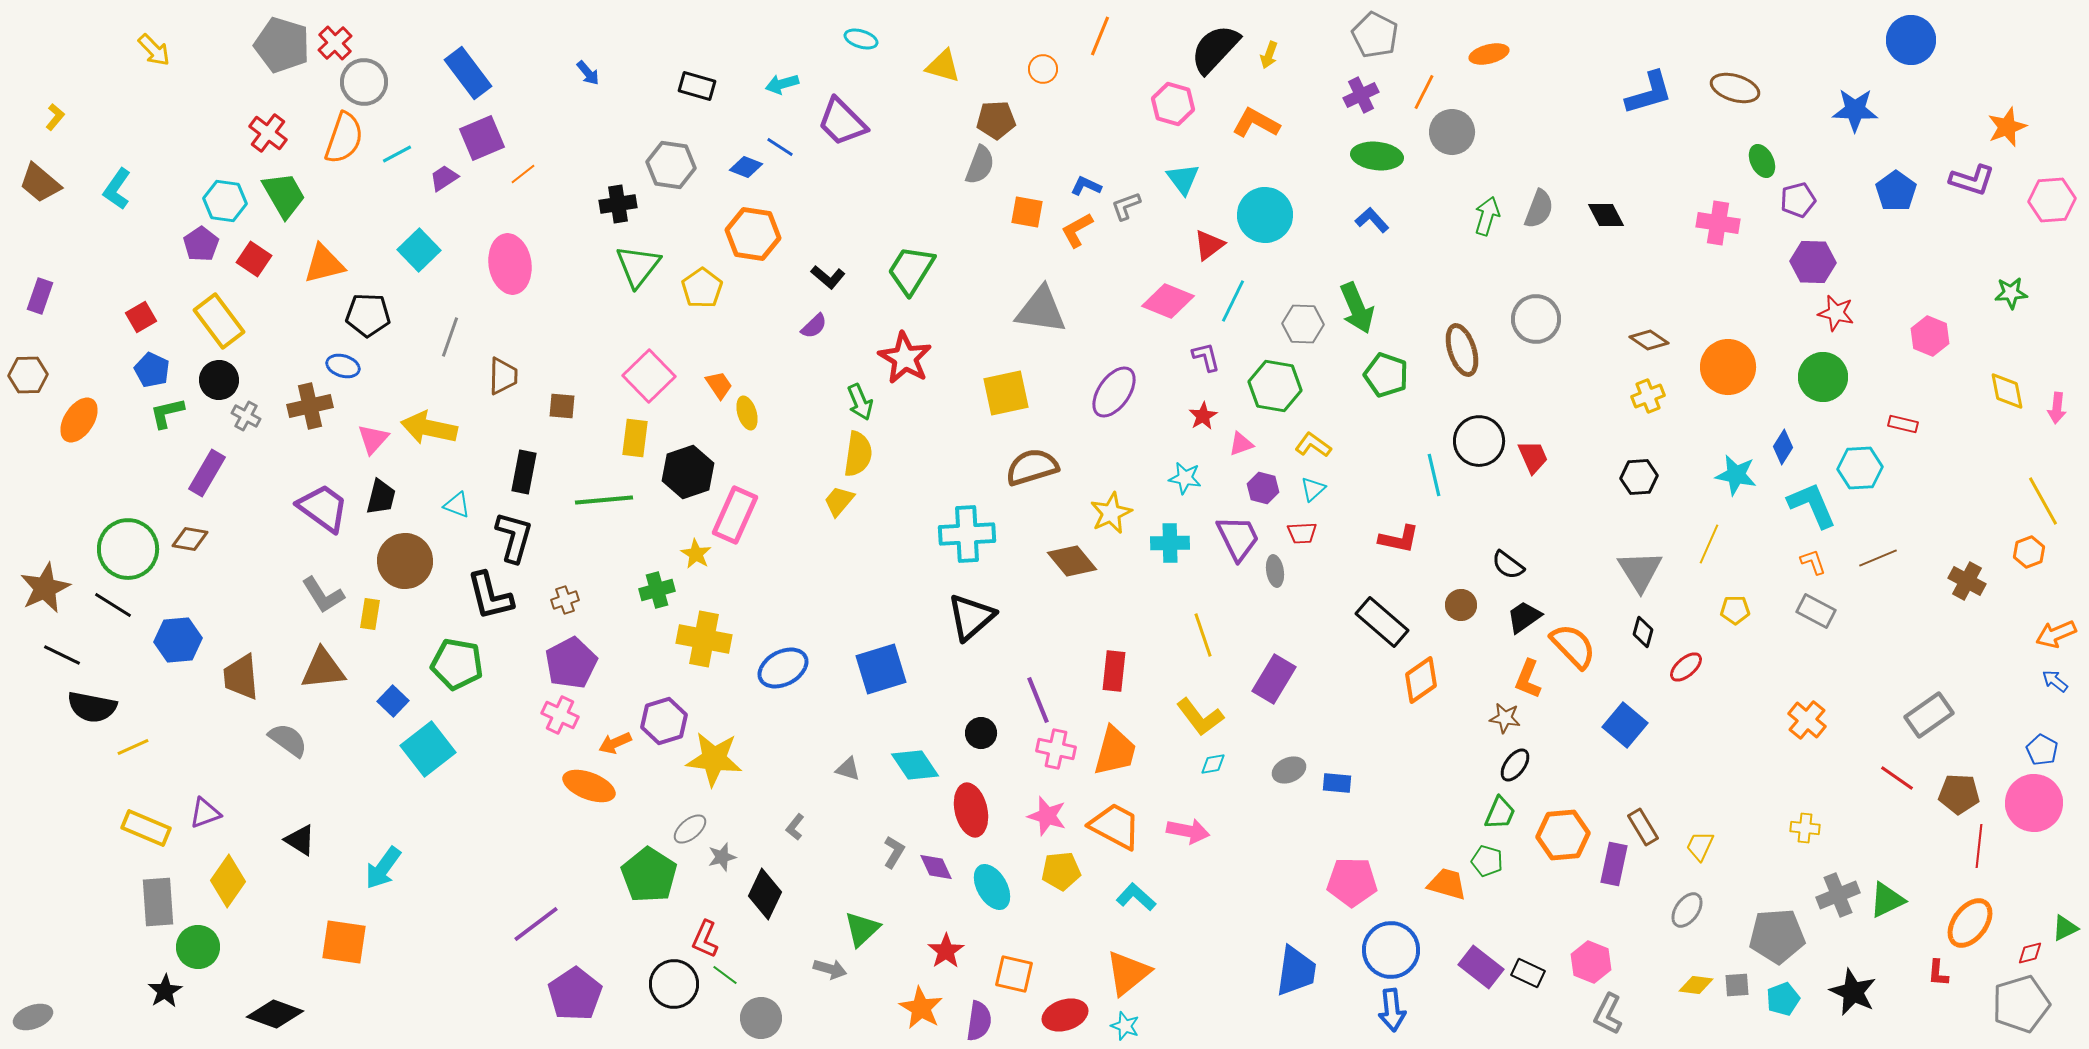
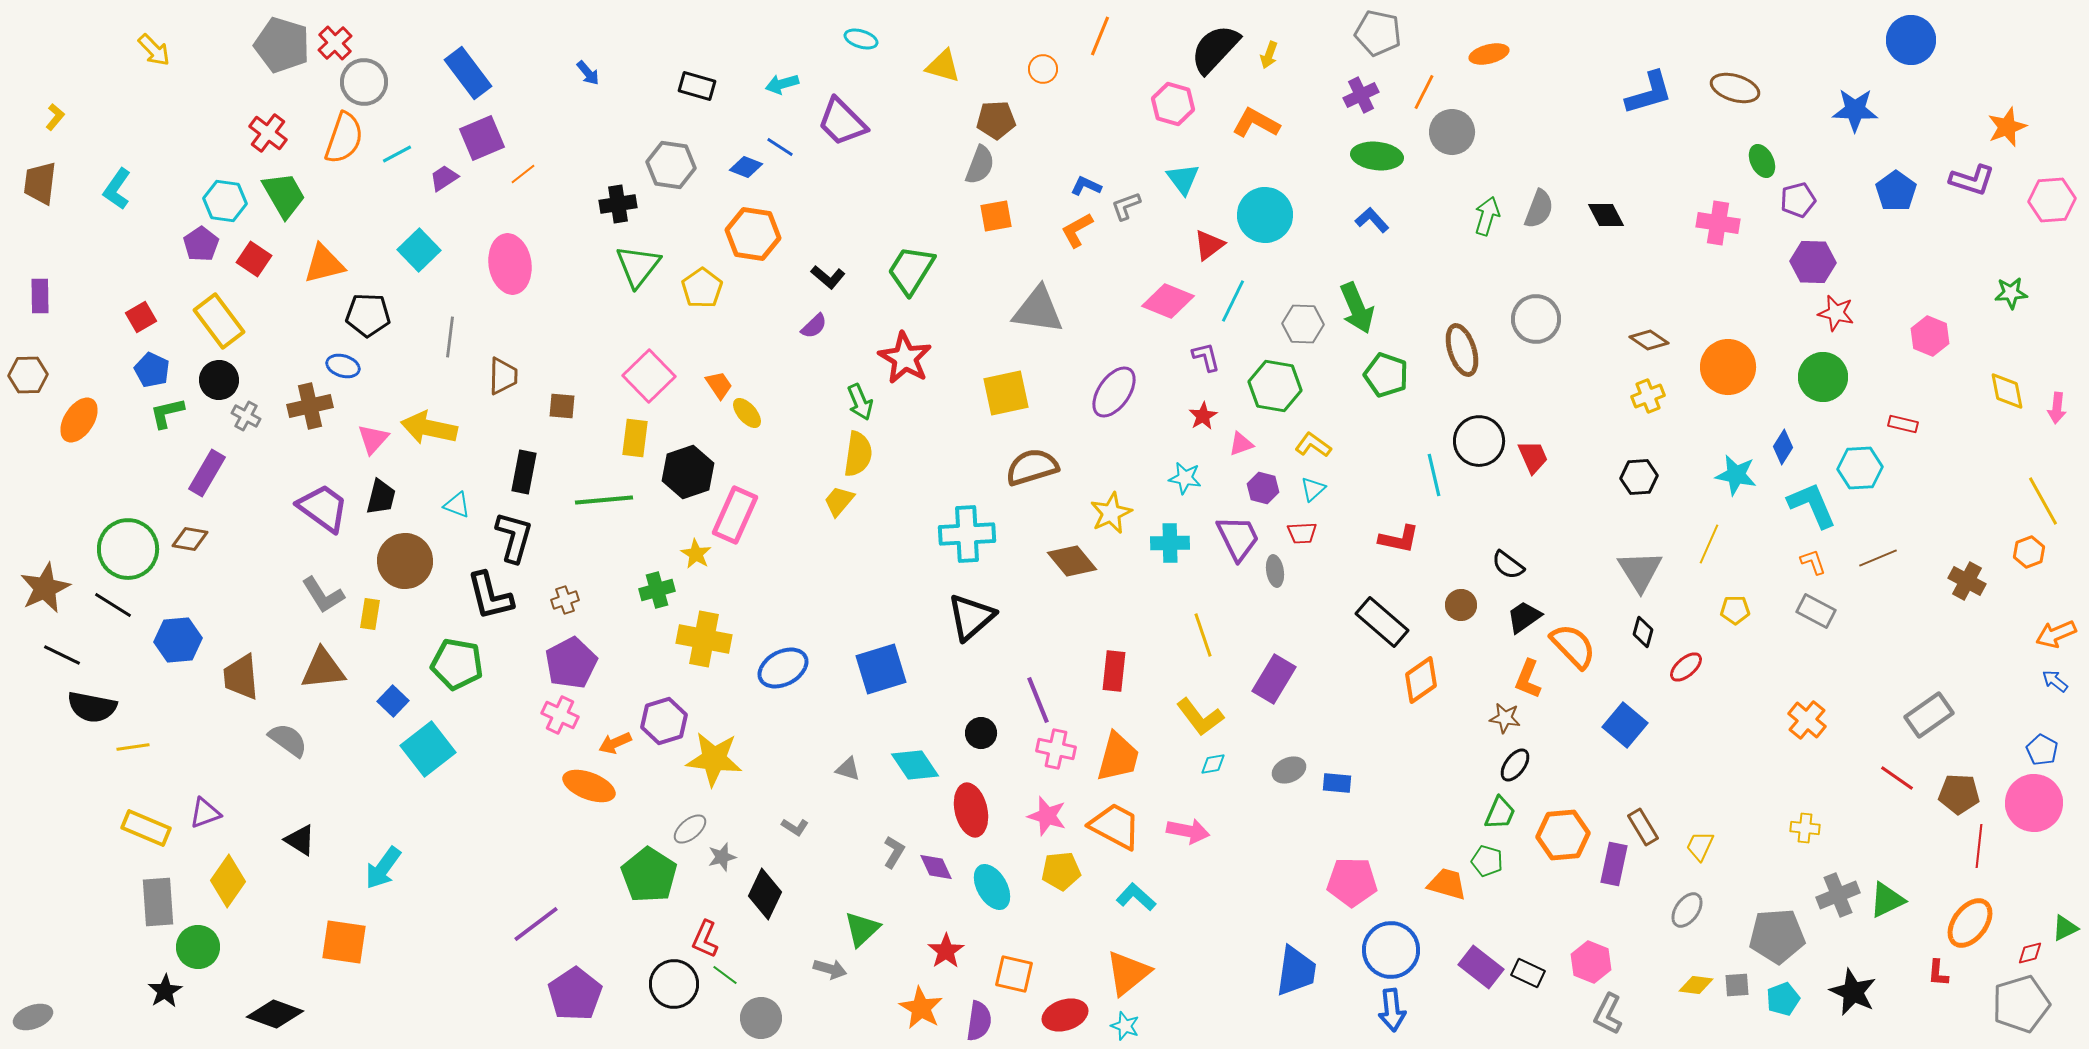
gray pentagon at (1375, 35): moved 3 px right, 2 px up; rotated 15 degrees counterclockwise
brown trapezoid at (40, 183): rotated 57 degrees clockwise
orange square at (1027, 212): moved 31 px left, 4 px down; rotated 20 degrees counterclockwise
purple rectangle at (40, 296): rotated 20 degrees counterclockwise
gray triangle at (1041, 310): moved 3 px left
gray line at (450, 337): rotated 12 degrees counterclockwise
yellow ellipse at (747, 413): rotated 24 degrees counterclockwise
yellow line at (133, 747): rotated 16 degrees clockwise
orange trapezoid at (1115, 751): moved 3 px right, 6 px down
gray L-shape at (795, 827): rotated 96 degrees counterclockwise
